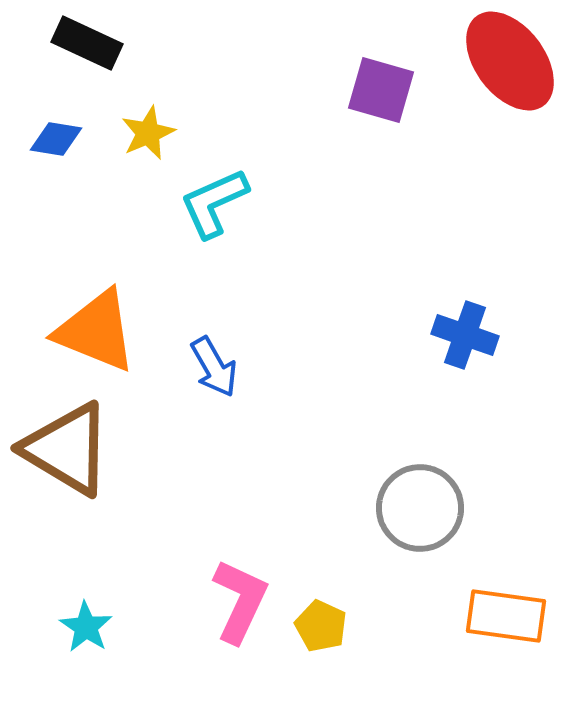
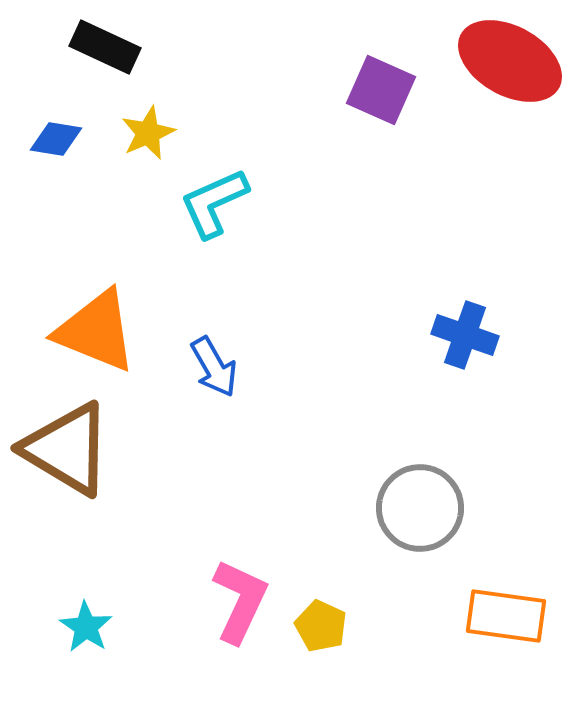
black rectangle: moved 18 px right, 4 px down
red ellipse: rotated 24 degrees counterclockwise
purple square: rotated 8 degrees clockwise
